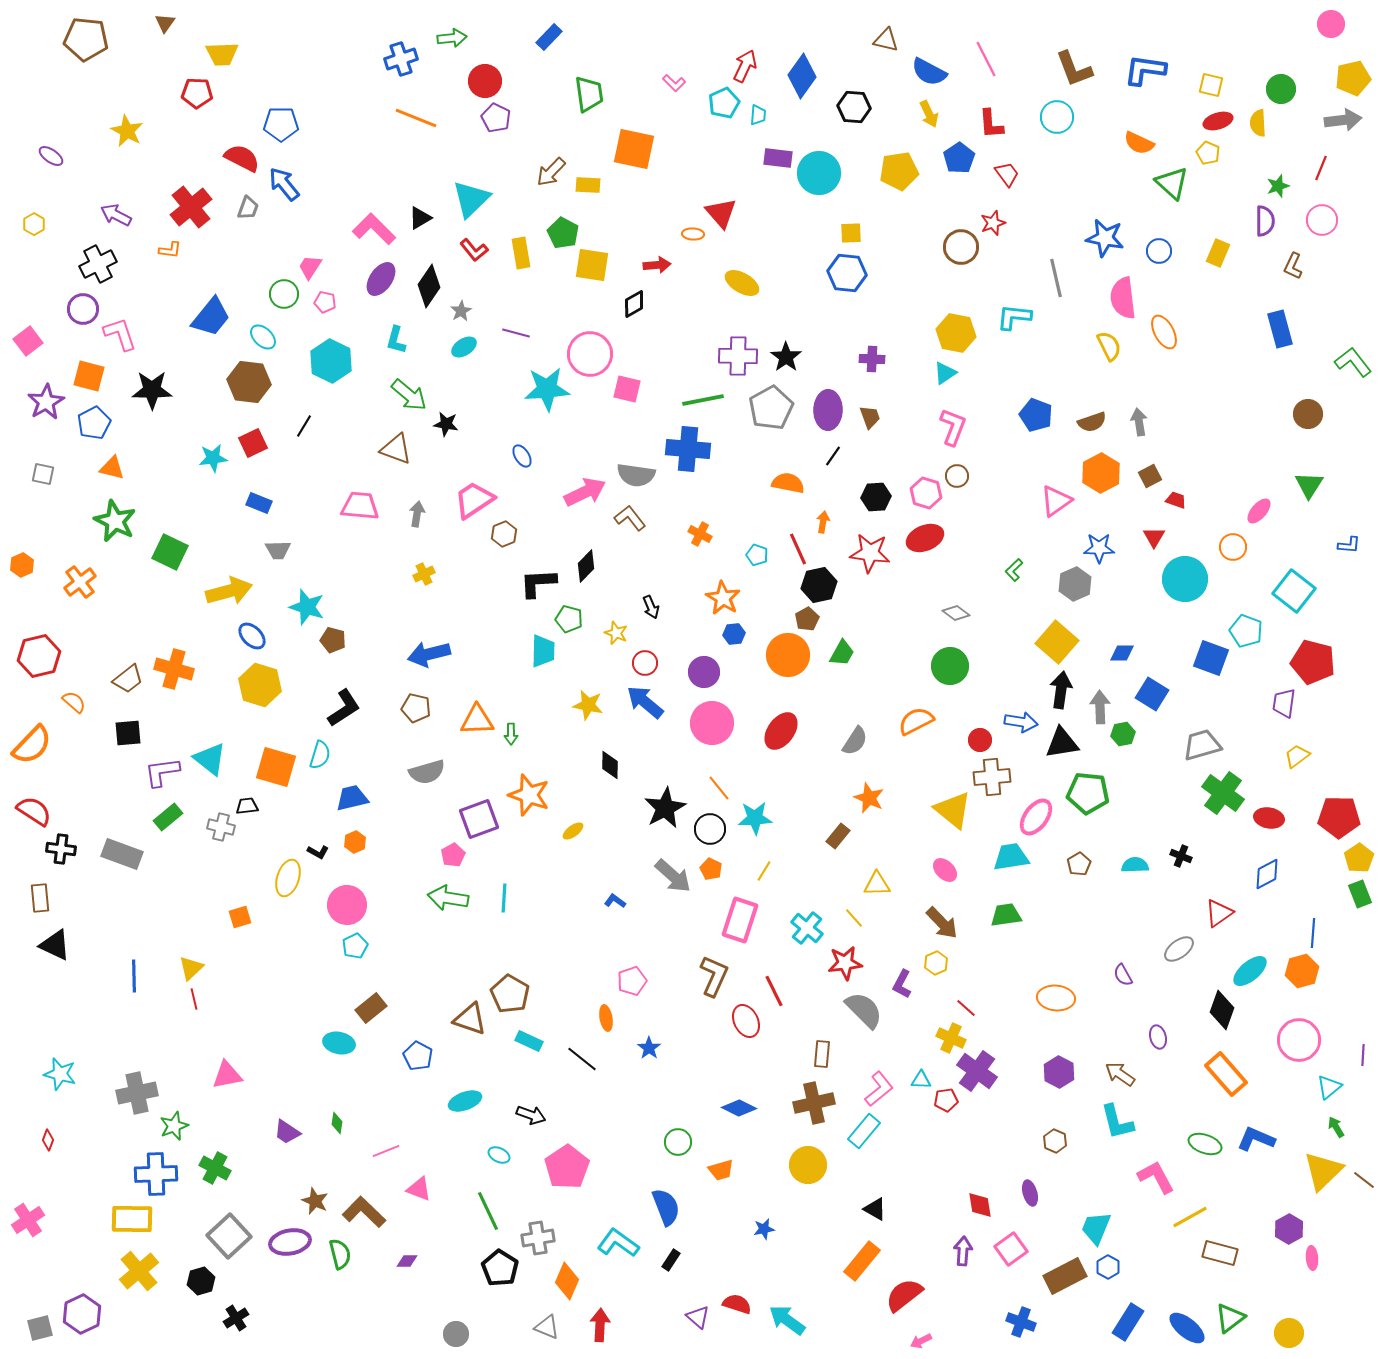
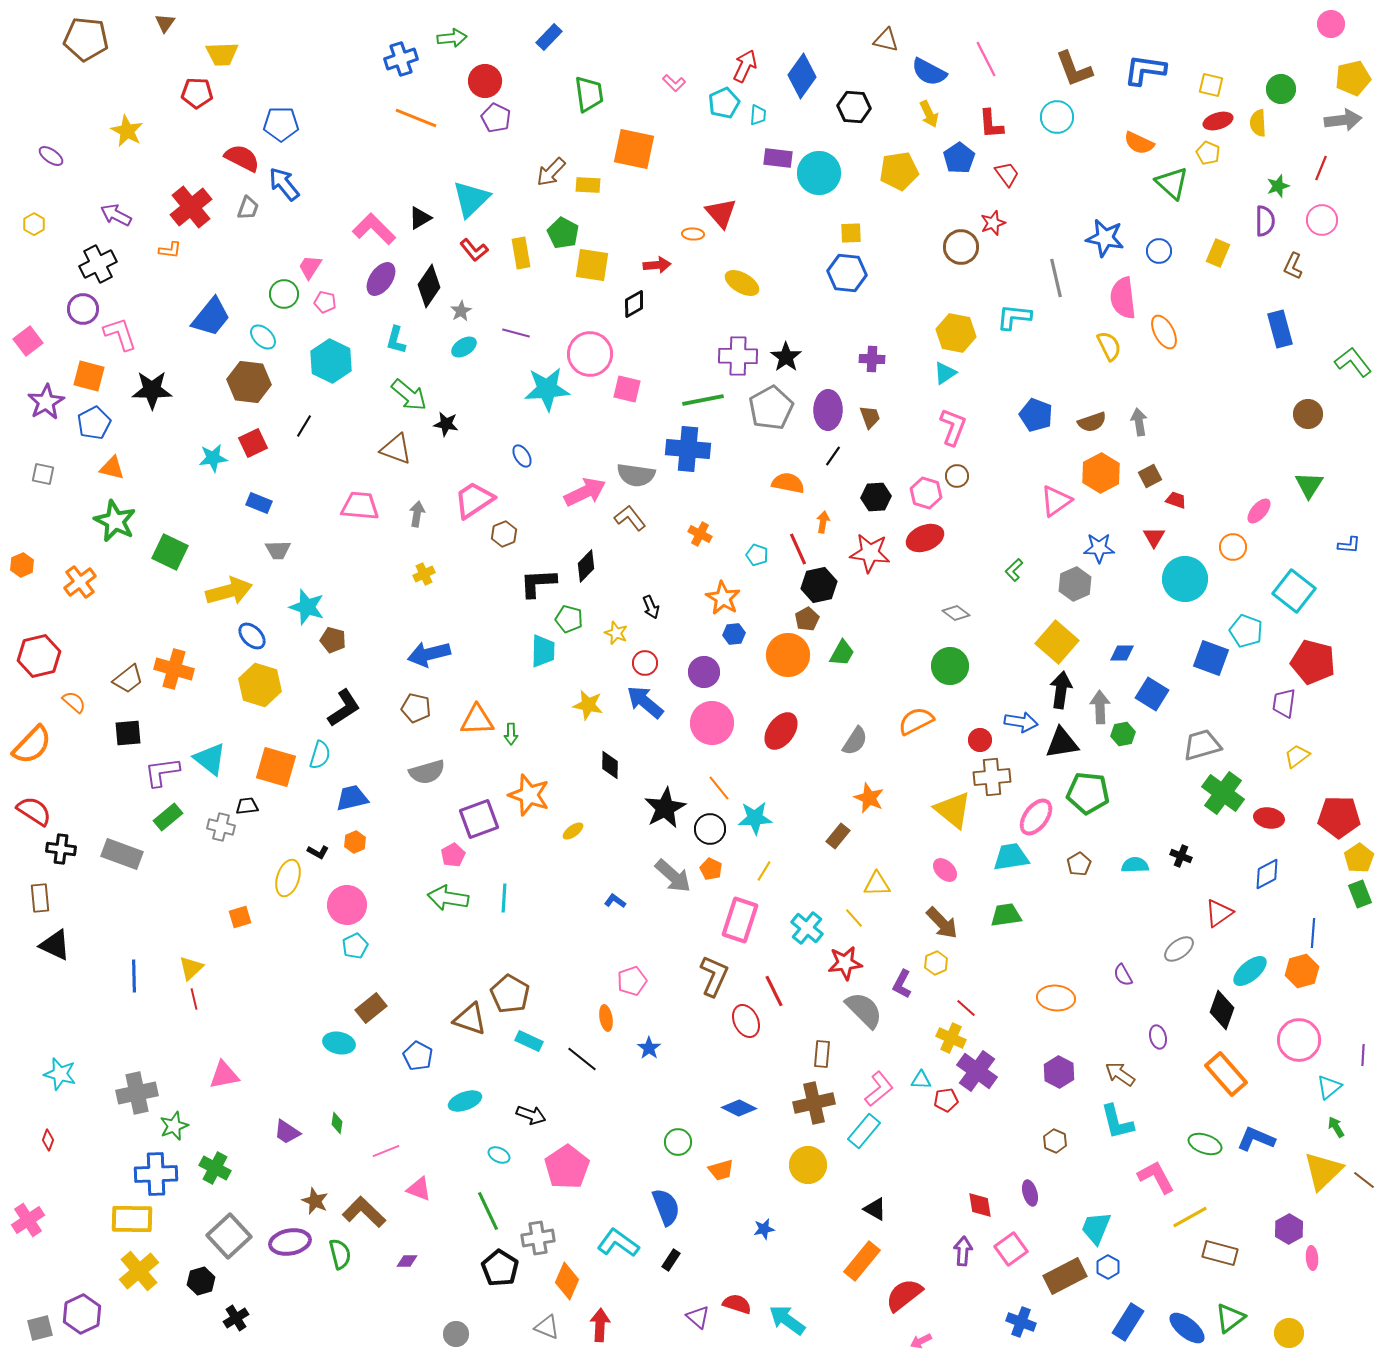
pink triangle at (227, 1075): moved 3 px left
